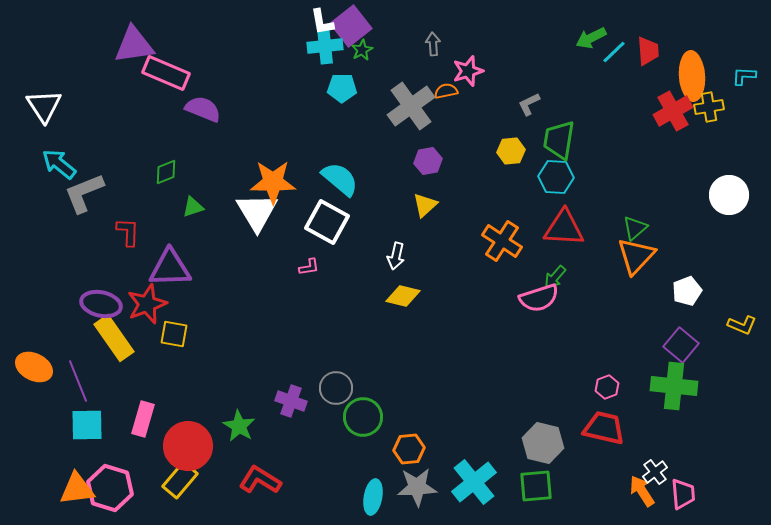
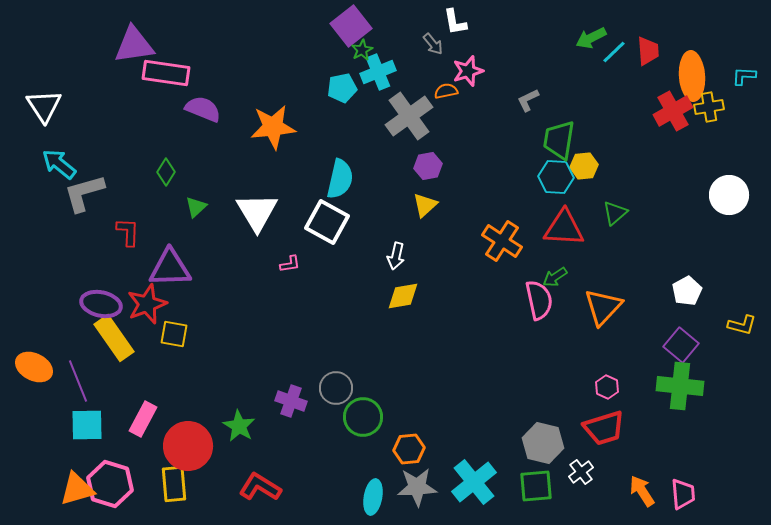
white L-shape at (322, 22): moved 133 px right
gray arrow at (433, 44): rotated 145 degrees clockwise
cyan cross at (325, 46): moved 53 px right, 26 px down; rotated 16 degrees counterclockwise
pink rectangle at (166, 73): rotated 15 degrees counterclockwise
cyan pentagon at (342, 88): rotated 12 degrees counterclockwise
gray L-shape at (529, 104): moved 1 px left, 4 px up
gray cross at (411, 106): moved 2 px left, 10 px down
yellow hexagon at (511, 151): moved 73 px right, 15 px down
purple hexagon at (428, 161): moved 5 px down
green diamond at (166, 172): rotated 36 degrees counterclockwise
cyan semicircle at (340, 179): rotated 63 degrees clockwise
orange star at (273, 182): moved 55 px up; rotated 6 degrees counterclockwise
gray L-shape at (84, 193): rotated 6 degrees clockwise
green triangle at (193, 207): moved 3 px right; rotated 25 degrees counterclockwise
green triangle at (635, 228): moved 20 px left, 15 px up
orange triangle at (636, 256): moved 33 px left, 51 px down
pink L-shape at (309, 267): moved 19 px left, 3 px up
green arrow at (555, 277): rotated 15 degrees clockwise
white pentagon at (687, 291): rotated 8 degrees counterclockwise
yellow diamond at (403, 296): rotated 24 degrees counterclockwise
pink semicircle at (539, 298): moved 2 px down; rotated 84 degrees counterclockwise
yellow L-shape at (742, 325): rotated 8 degrees counterclockwise
green cross at (674, 386): moved 6 px right
pink hexagon at (607, 387): rotated 15 degrees counterclockwise
pink rectangle at (143, 419): rotated 12 degrees clockwise
red trapezoid at (604, 428): rotated 150 degrees clockwise
white cross at (655, 472): moved 74 px left
yellow rectangle at (180, 480): moved 6 px left, 4 px down; rotated 45 degrees counterclockwise
red L-shape at (260, 480): moved 7 px down
pink hexagon at (110, 488): moved 4 px up
orange triangle at (77, 489): rotated 9 degrees counterclockwise
